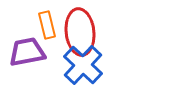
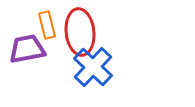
purple trapezoid: moved 3 px up
blue cross: moved 10 px right, 2 px down
